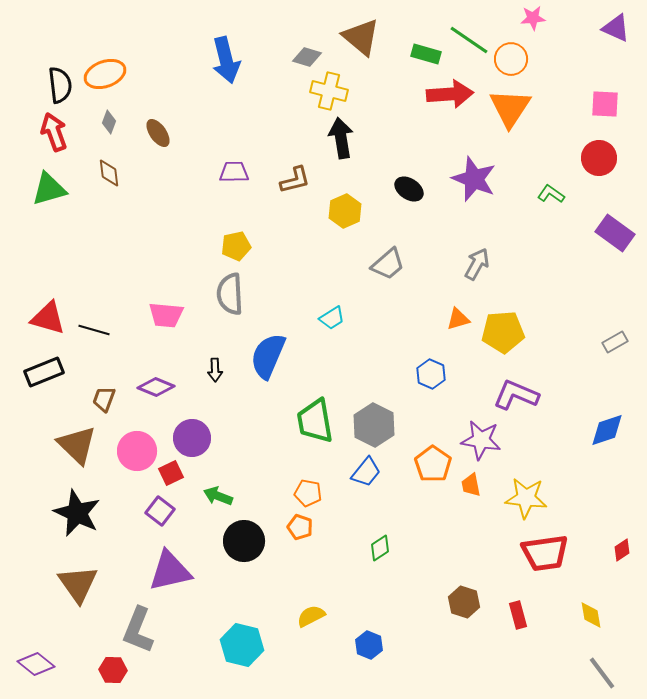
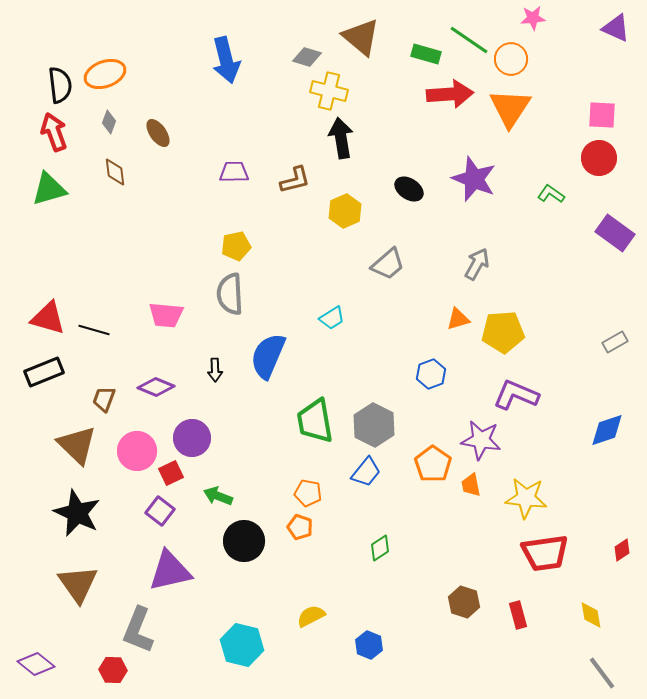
pink square at (605, 104): moved 3 px left, 11 px down
brown diamond at (109, 173): moved 6 px right, 1 px up
blue hexagon at (431, 374): rotated 16 degrees clockwise
